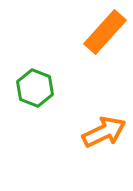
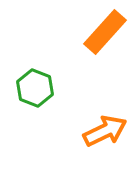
orange arrow: moved 1 px right, 1 px up
